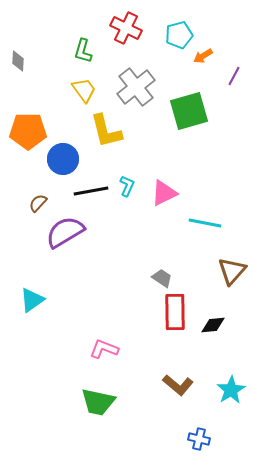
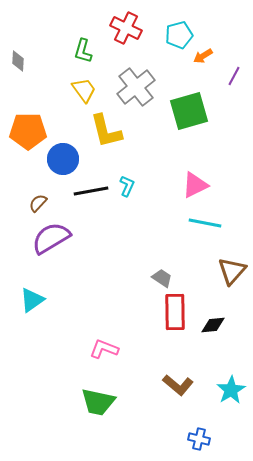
pink triangle: moved 31 px right, 8 px up
purple semicircle: moved 14 px left, 6 px down
